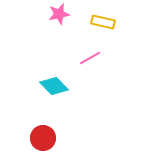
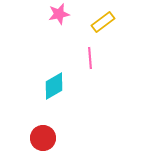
yellow rectangle: rotated 50 degrees counterclockwise
pink line: rotated 65 degrees counterclockwise
cyan diamond: rotated 76 degrees counterclockwise
